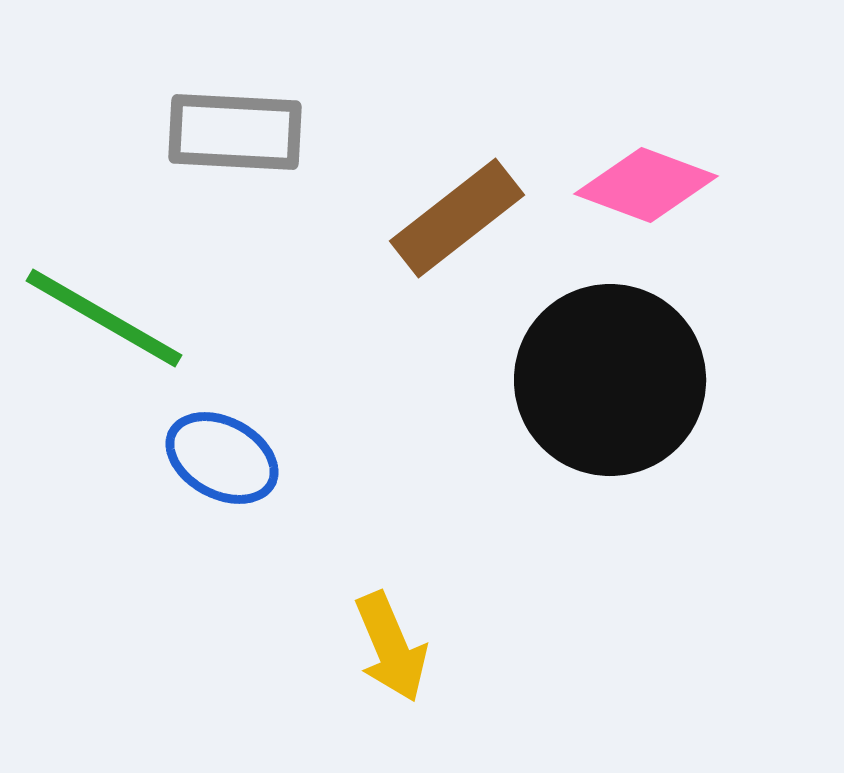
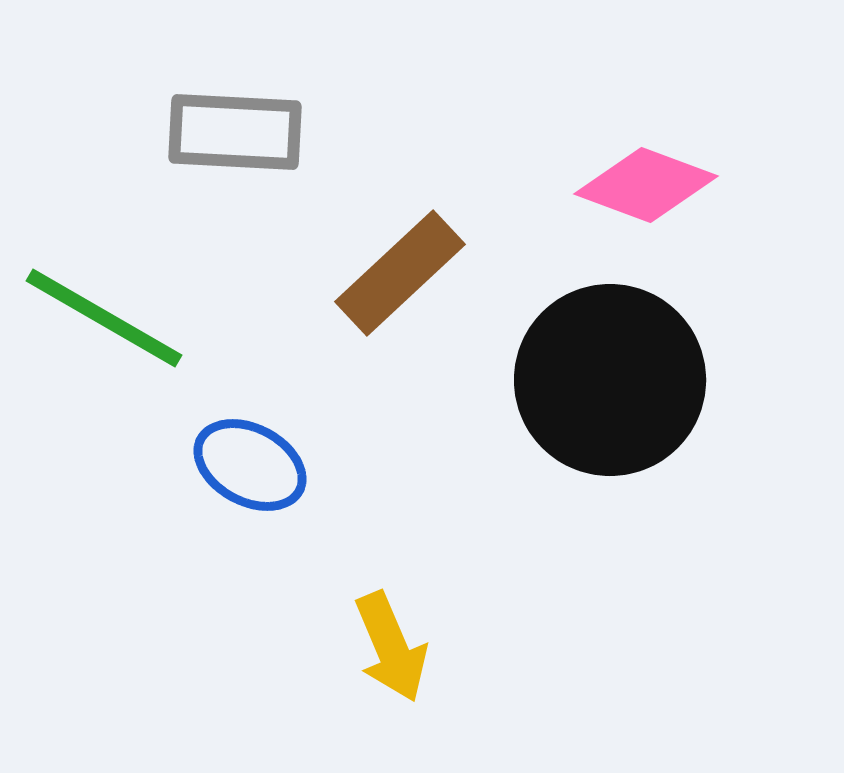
brown rectangle: moved 57 px left, 55 px down; rotated 5 degrees counterclockwise
blue ellipse: moved 28 px right, 7 px down
